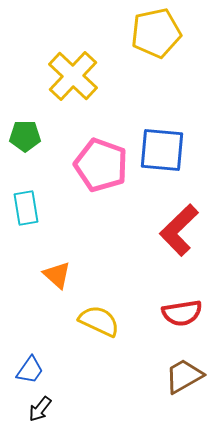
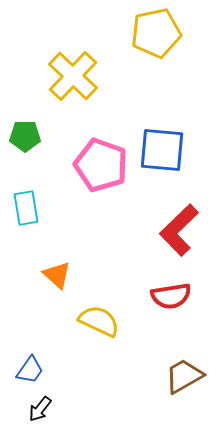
red semicircle: moved 11 px left, 17 px up
